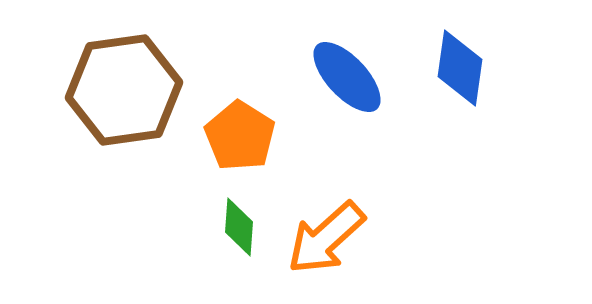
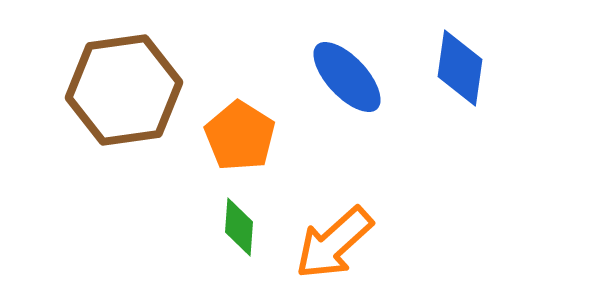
orange arrow: moved 8 px right, 5 px down
